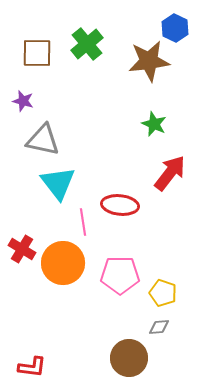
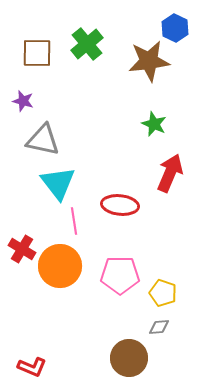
red arrow: rotated 15 degrees counterclockwise
pink line: moved 9 px left, 1 px up
orange circle: moved 3 px left, 3 px down
red L-shape: rotated 16 degrees clockwise
